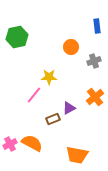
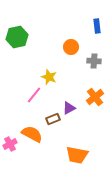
gray cross: rotated 24 degrees clockwise
yellow star: rotated 21 degrees clockwise
orange semicircle: moved 9 px up
